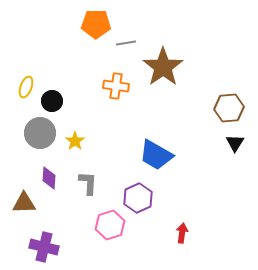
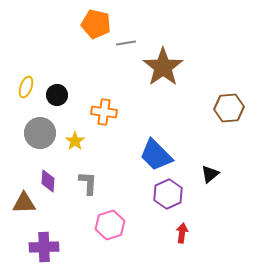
orange pentagon: rotated 12 degrees clockwise
orange cross: moved 12 px left, 26 px down
black circle: moved 5 px right, 6 px up
black triangle: moved 25 px left, 31 px down; rotated 18 degrees clockwise
blue trapezoid: rotated 15 degrees clockwise
purple diamond: moved 1 px left, 3 px down
purple hexagon: moved 30 px right, 4 px up
purple cross: rotated 16 degrees counterclockwise
